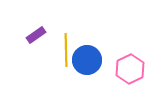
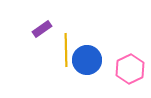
purple rectangle: moved 6 px right, 6 px up
